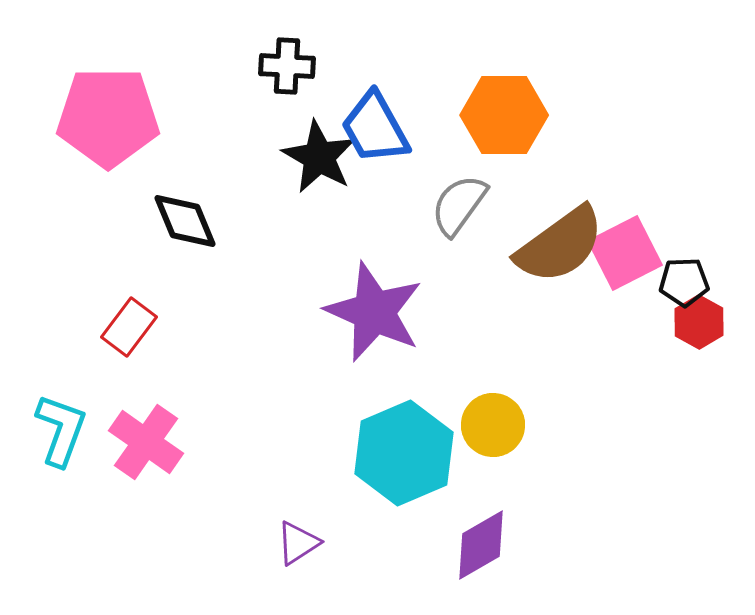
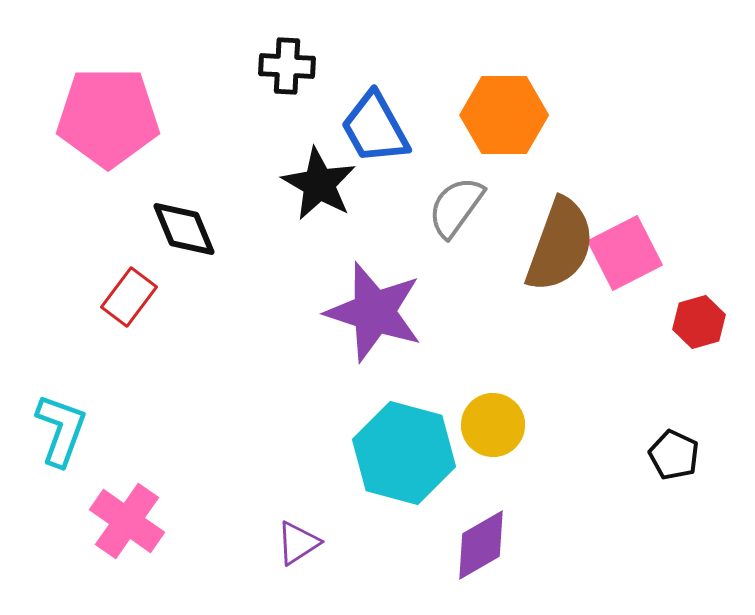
black star: moved 27 px down
gray semicircle: moved 3 px left, 2 px down
black diamond: moved 1 px left, 8 px down
brown semicircle: rotated 34 degrees counterclockwise
black pentagon: moved 10 px left, 173 px down; rotated 27 degrees clockwise
purple star: rotated 6 degrees counterclockwise
red hexagon: rotated 15 degrees clockwise
red rectangle: moved 30 px up
pink cross: moved 19 px left, 79 px down
cyan hexagon: rotated 22 degrees counterclockwise
